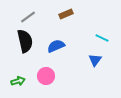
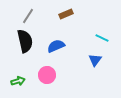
gray line: moved 1 px up; rotated 21 degrees counterclockwise
pink circle: moved 1 px right, 1 px up
